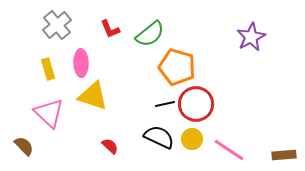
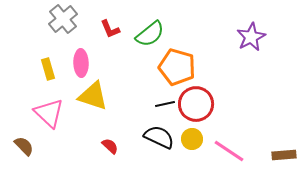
gray cross: moved 6 px right, 6 px up
pink line: moved 1 px down
